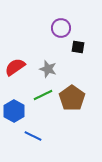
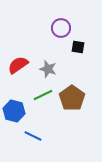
red semicircle: moved 3 px right, 2 px up
blue hexagon: rotated 15 degrees counterclockwise
